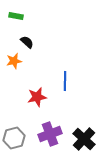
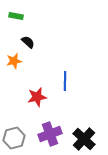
black semicircle: moved 1 px right
